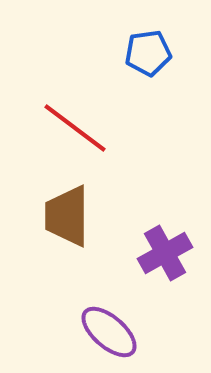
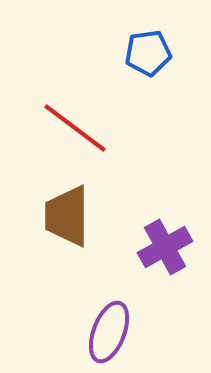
purple cross: moved 6 px up
purple ellipse: rotated 70 degrees clockwise
